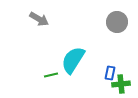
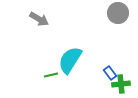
gray circle: moved 1 px right, 9 px up
cyan semicircle: moved 3 px left
blue rectangle: rotated 48 degrees counterclockwise
